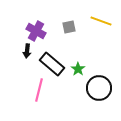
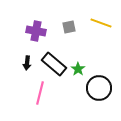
yellow line: moved 2 px down
purple cross: rotated 18 degrees counterclockwise
black arrow: moved 12 px down
black rectangle: moved 2 px right
pink line: moved 1 px right, 3 px down
